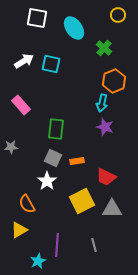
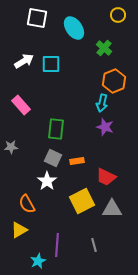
cyan square: rotated 12 degrees counterclockwise
